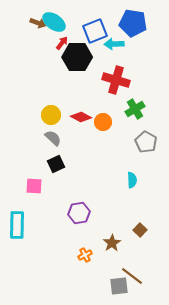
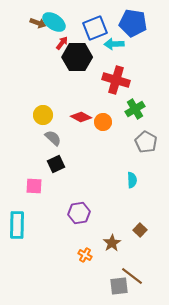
blue square: moved 3 px up
yellow circle: moved 8 px left
orange cross: rotated 32 degrees counterclockwise
